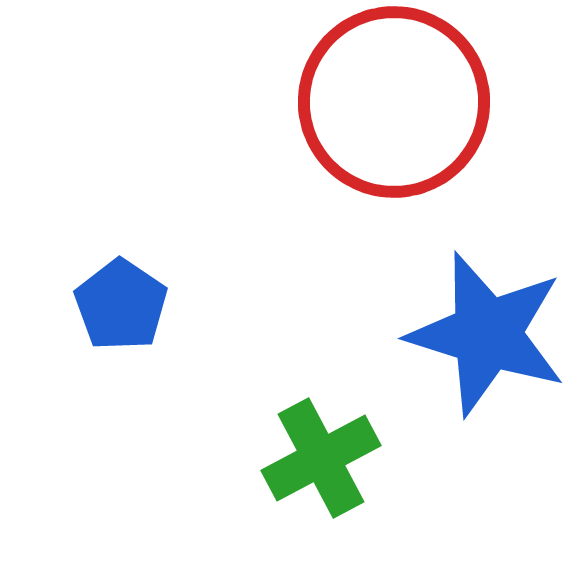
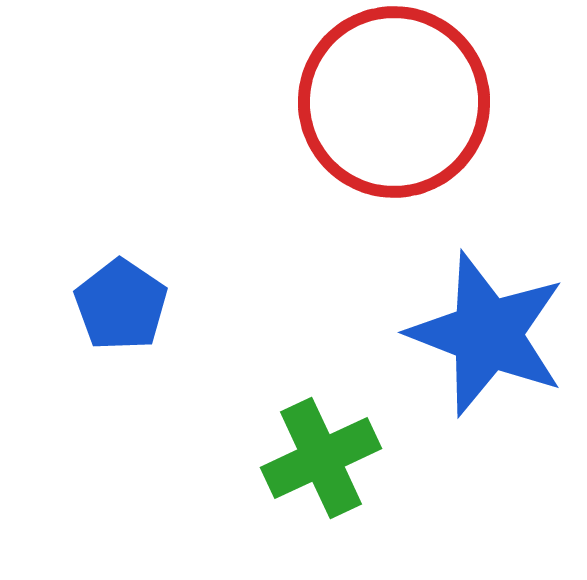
blue star: rotated 4 degrees clockwise
green cross: rotated 3 degrees clockwise
